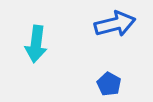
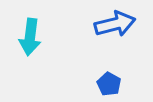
cyan arrow: moved 6 px left, 7 px up
